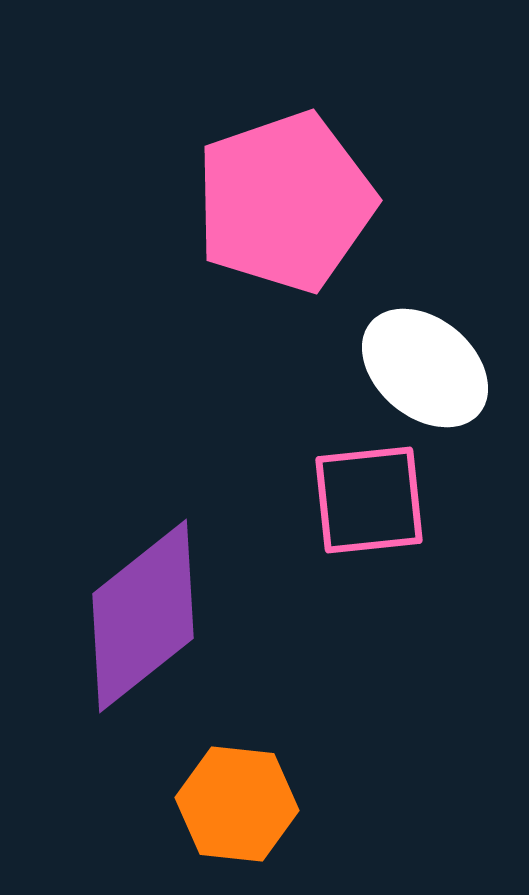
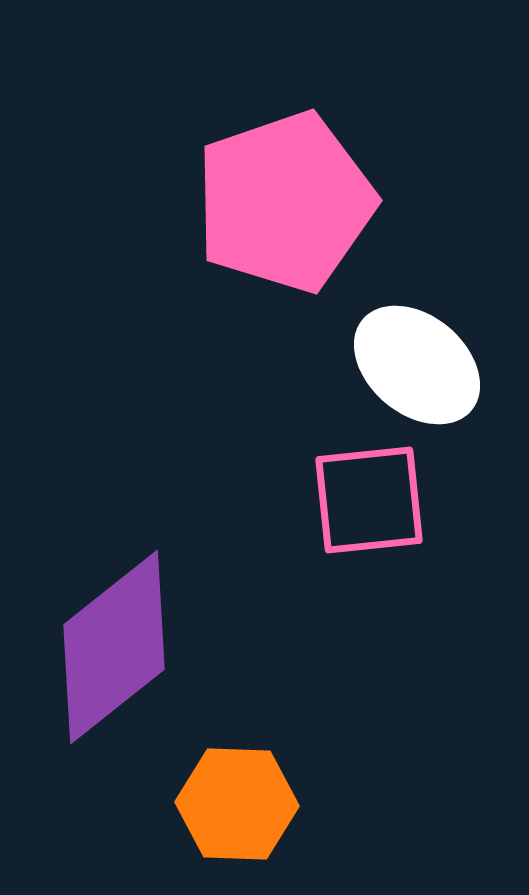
white ellipse: moved 8 px left, 3 px up
purple diamond: moved 29 px left, 31 px down
orange hexagon: rotated 4 degrees counterclockwise
